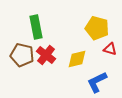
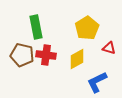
yellow pentagon: moved 10 px left; rotated 25 degrees clockwise
red triangle: moved 1 px left, 1 px up
red cross: rotated 30 degrees counterclockwise
yellow diamond: rotated 15 degrees counterclockwise
